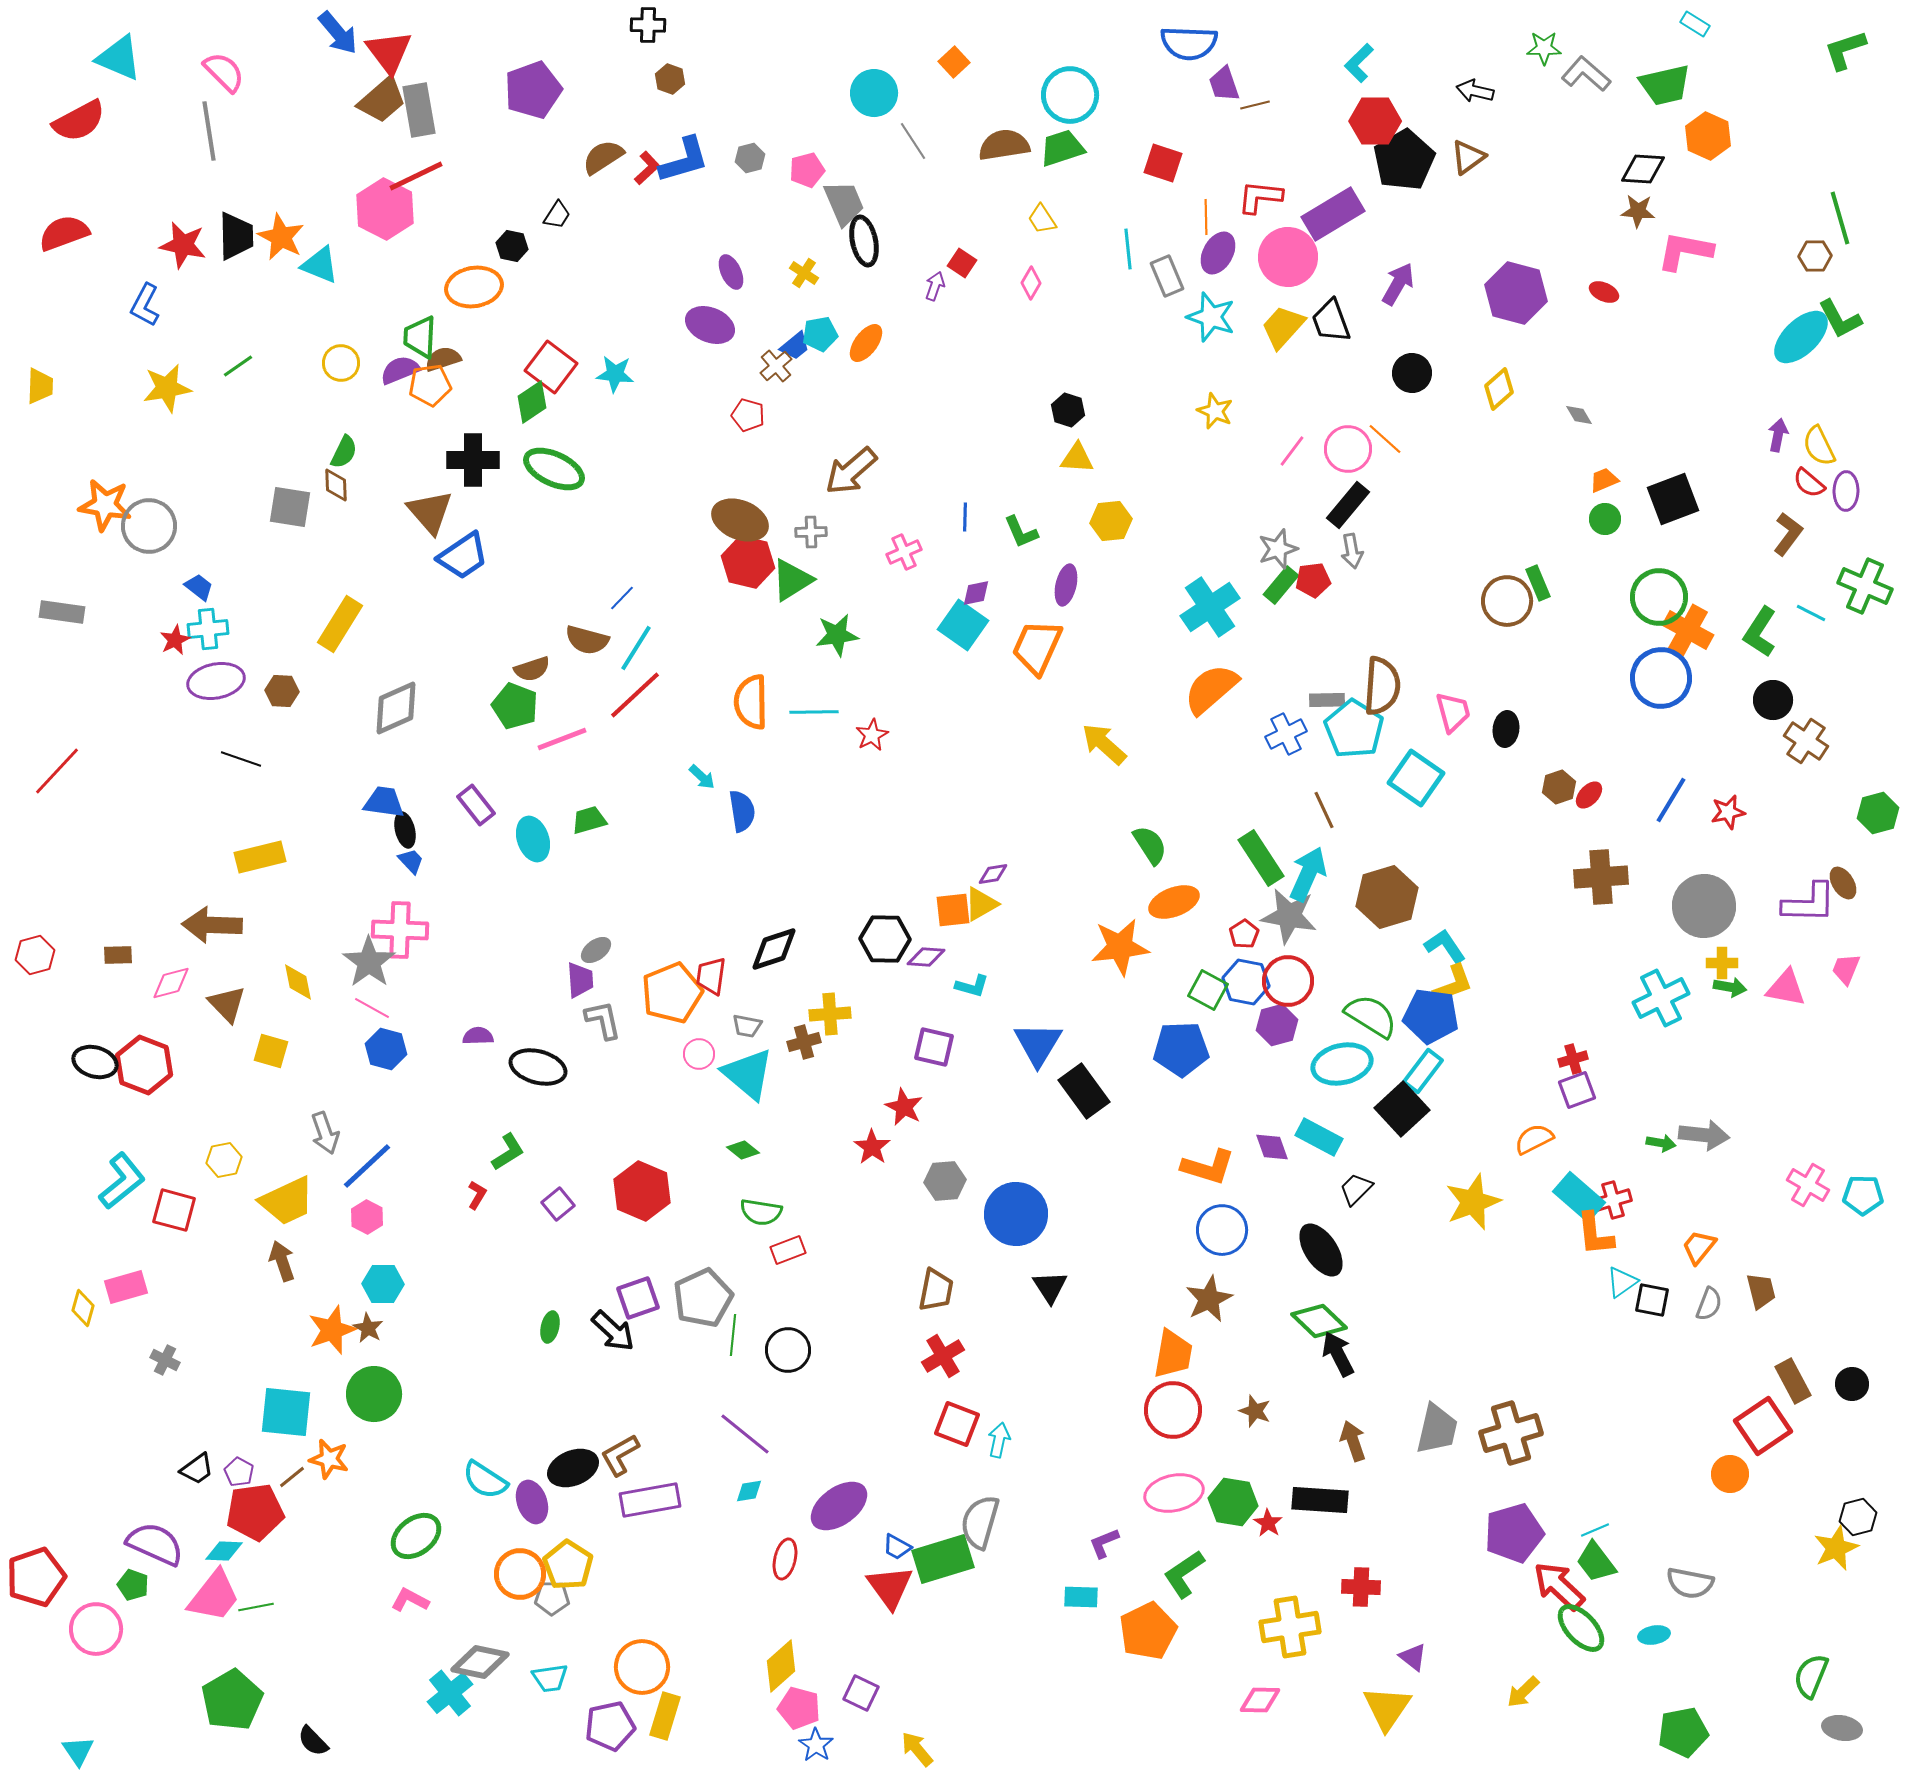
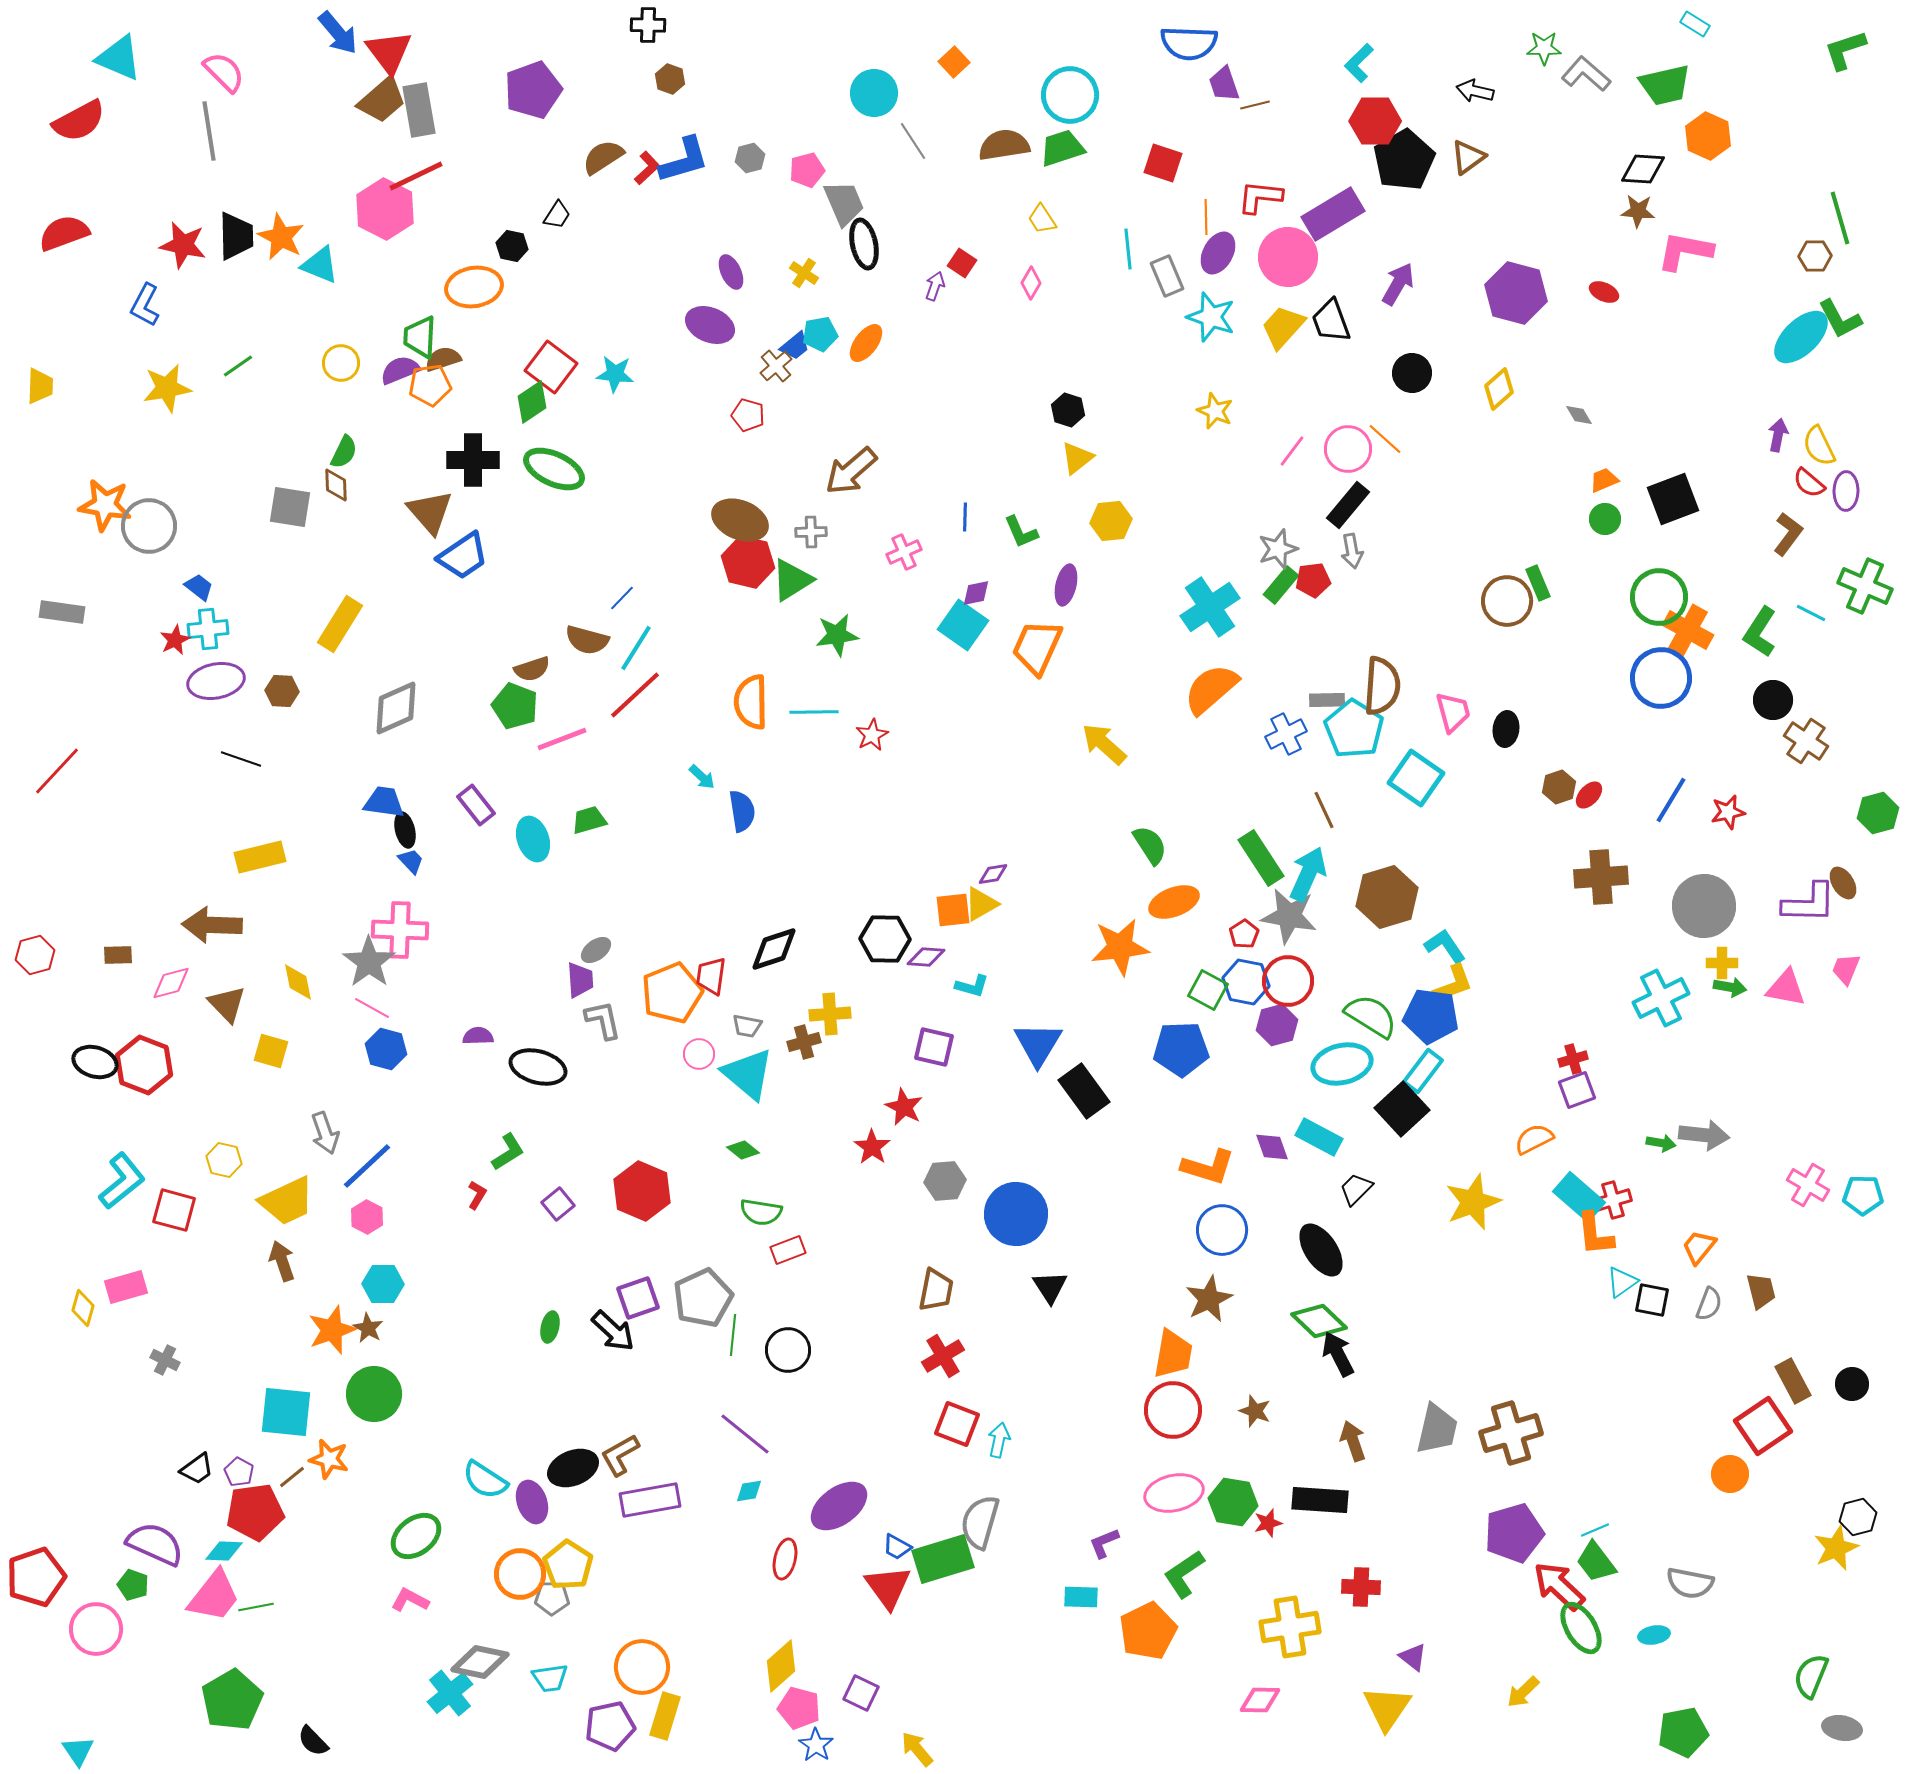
black ellipse at (864, 241): moved 3 px down
yellow triangle at (1077, 458): rotated 42 degrees counterclockwise
yellow hexagon at (224, 1160): rotated 24 degrees clockwise
red star at (1268, 1523): rotated 24 degrees clockwise
red triangle at (890, 1587): moved 2 px left
green ellipse at (1581, 1628): rotated 12 degrees clockwise
